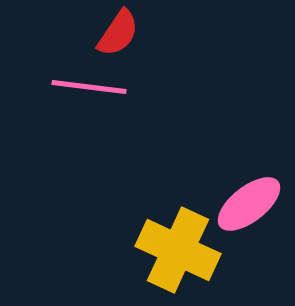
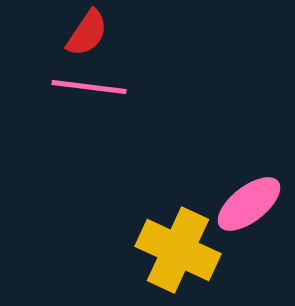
red semicircle: moved 31 px left
